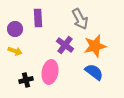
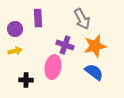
gray arrow: moved 2 px right
purple cross: rotated 18 degrees counterclockwise
yellow arrow: rotated 32 degrees counterclockwise
pink ellipse: moved 3 px right, 5 px up
black cross: rotated 16 degrees clockwise
